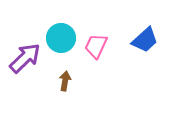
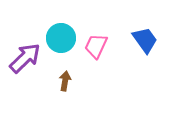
blue trapezoid: rotated 84 degrees counterclockwise
